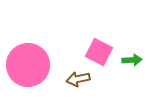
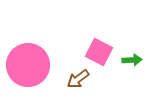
brown arrow: rotated 25 degrees counterclockwise
